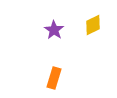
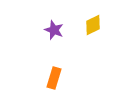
purple star: rotated 12 degrees counterclockwise
